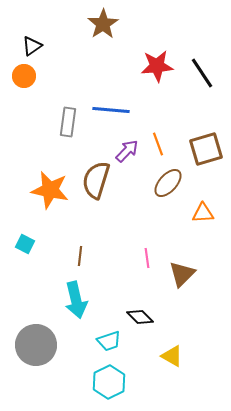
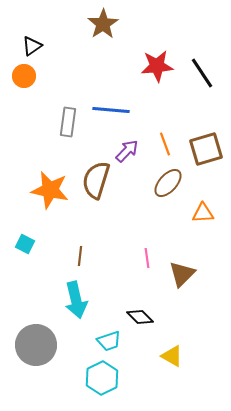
orange line: moved 7 px right
cyan hexagon: moved 7 px left, 4 px up
